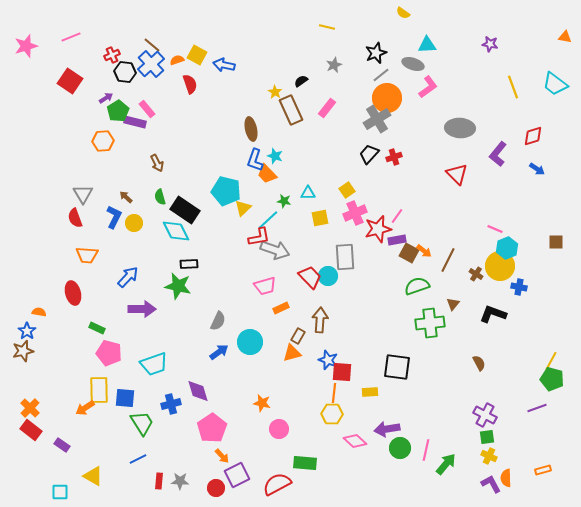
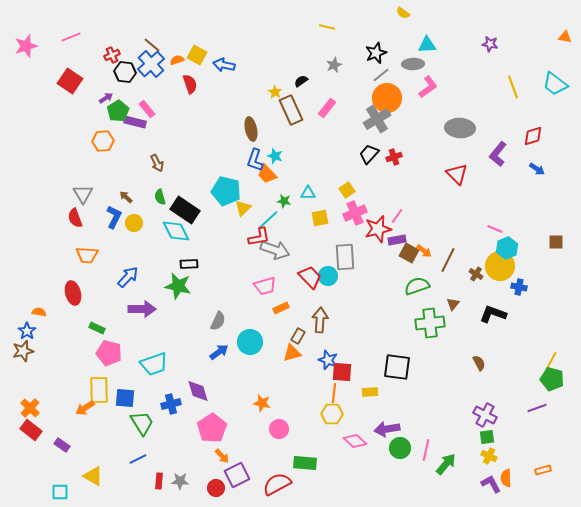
gray ellipse at (413, 64): rotated 20 degrees counterclockwise
